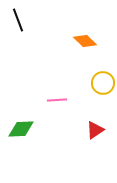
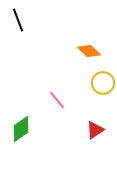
orange diamond: moved 4 px right, 10 px down
pink line: rotated 54 degrees clockwise
green diamond: rotated 32 degrees counterclockwise
